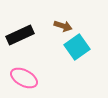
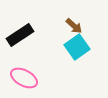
brown arrow: moved 11 px right; rotated 24 degrees clockwise
black rectangle: rotated 8 degrees counterclockwise
